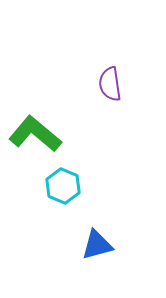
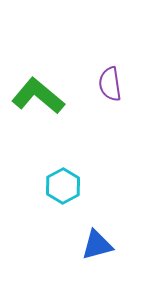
green L-shape: moved 3 px right, 38 px up
cyan hexagon: rotated 8 degrees clockwise
